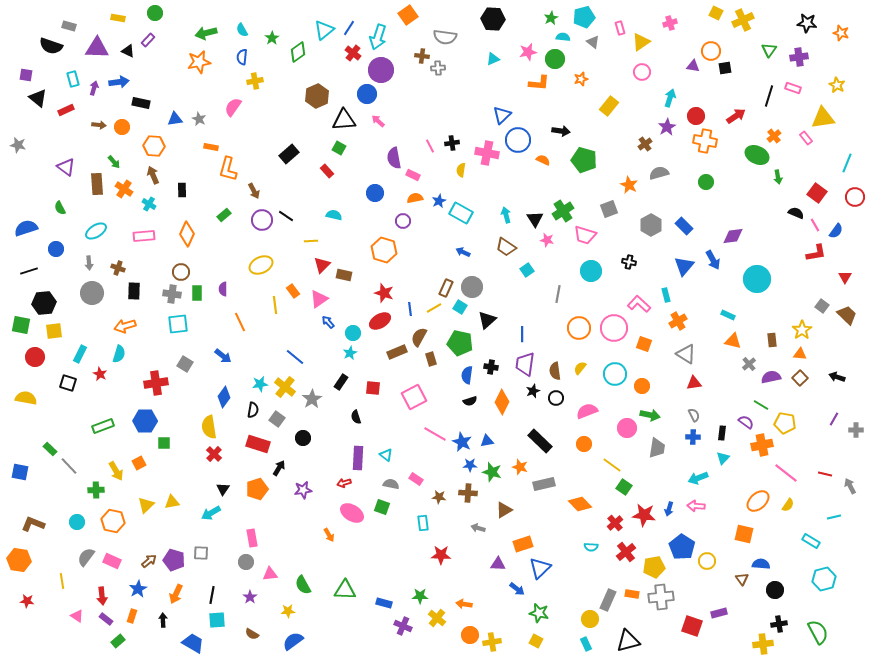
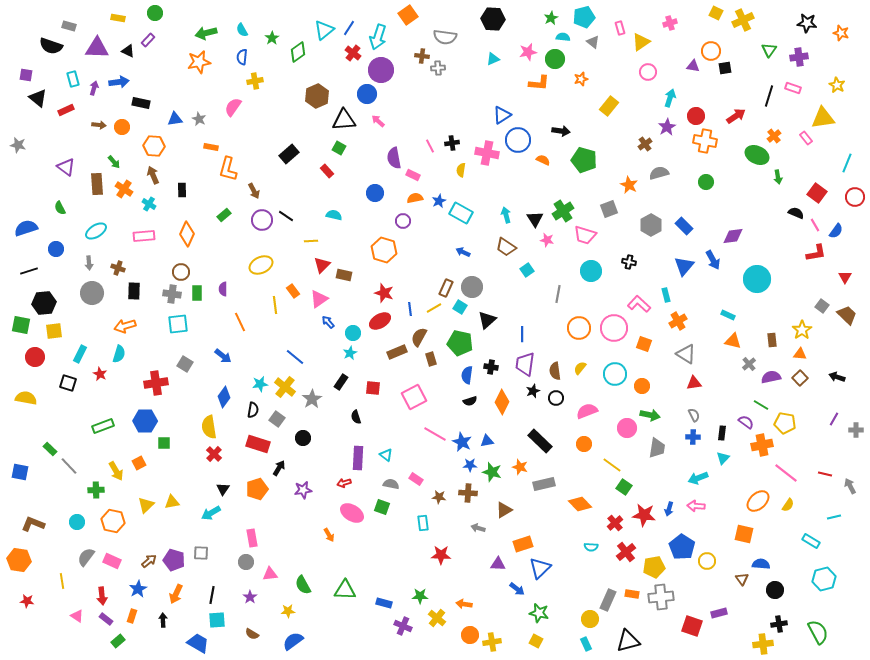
pink circle at (642, 72): moved 6 px right
blue triangle at (502, 115): rotated 12 degrees clockwise
blue trapezoid at (193, 643): moved 5 px right
